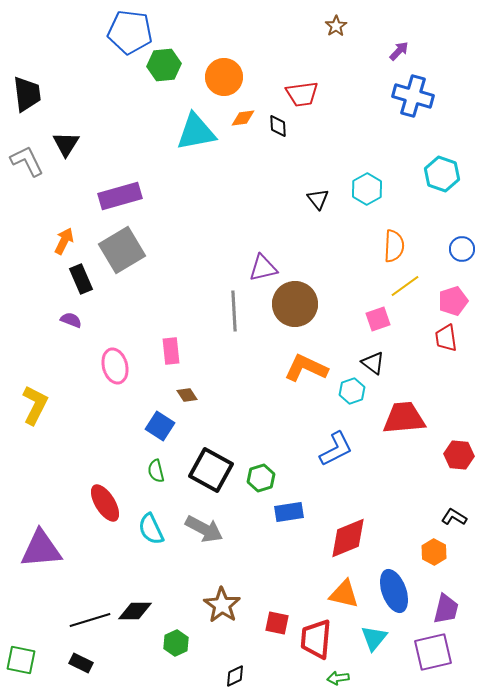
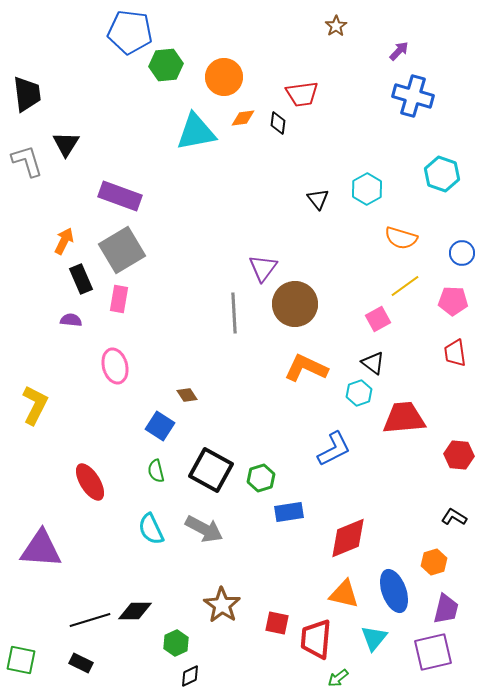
green hexagon at (164, 65): moved 2 px right
black diamond at (278, 126): moved 3 px up; rotated 10 degrees clockwise
gray L-shape at (27, 161): rotated 9 degrees clockwise
purple rectangle at (120, 196): rotated 36 degrees clockwise
orange semicircle at (394, 246): moved 7 px right, 8 px up; rotated 104 degrees clockwise
blue circle at (462, 249): moved 4 px down
purple triangle at (263, 268): rotated 40 degrees counterclockwise
pink pentagon at (453, 301): rotated 20 degrees clockwise
gray line at (234, 311): moved 2 px down
pink square at (378, 319): rotated 10 degrees counterclockwise
purple semicircle at (71, 320): rotated 15 degrees counterclockwise
red trapezoid at (446, 338): moved 9 px right, 15 px down
pink rectangle at (171, 351): moved 52 px left, 52 px up; rotated 16 degrees clockwise
cyan hexagon at (352, 391): moved 7 px right, 2 px down
blue L-shape at (336, 449): moved 2 px left
red ellipse at (105, 503): moved 15 px left, 21 px up
purple triangle at (41, 549): rotated 9 degrees clockwise
orange hexagon at (434, 552): moved 10 px down; rotated 15 degrees clockwise
black diamond at (235, 676): moved 45 px left
green arrow at (338, 678): rotated 30 degrees counterclockwise
